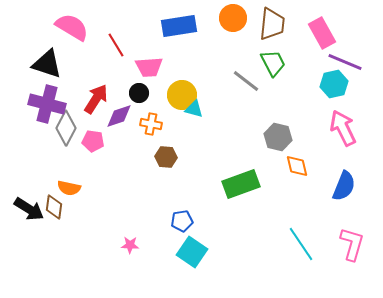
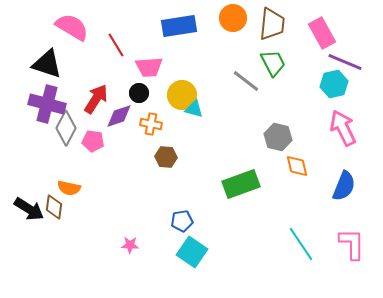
pink L-shape: rotated 16 degrees counterclockwise
